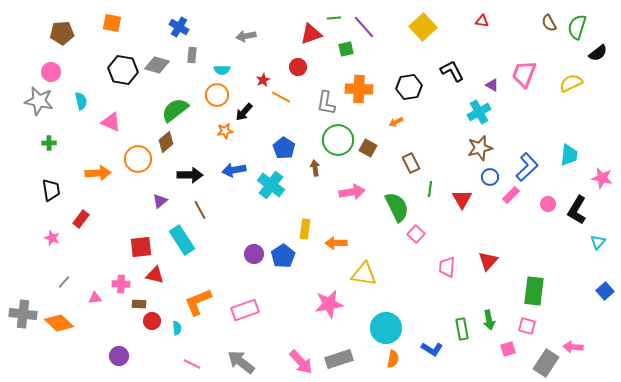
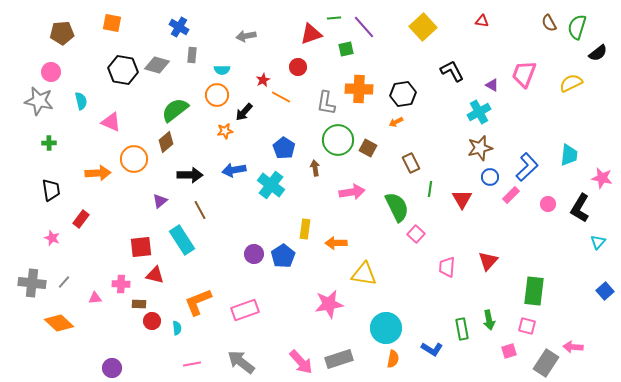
black hexagon at (409, 87): moved 6 px left, 7 px down
orange circle at (138, 159): moved 4 px left
black L-shape at (577, 210): moved 3 px right, 2 px up
gray cross at (23, 314): moved 9 px right, 31 px up
pink square at (508, 349): moved 1 px right, 2 px down
purple circle at (119, 356): moved 7 px left, 12 px down
pink line at (192, 364): rotated 36 degrees counterclockwise
